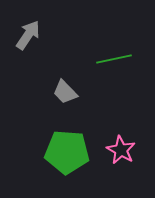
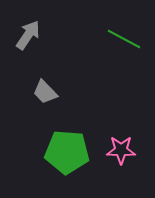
green line: moved 10 px right, 20 px up; rotated 40 degrees clockwise
gray trapezoid: moved 20 px left
pink star: rotated 28 degrees counterclockwise
